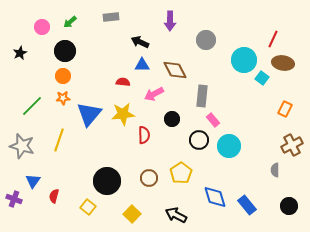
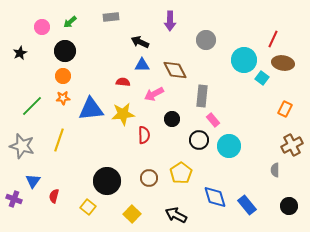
blue triangle at (89, 114): moved 2 px right, 5 px up; rotated 44 degrees clockwise
